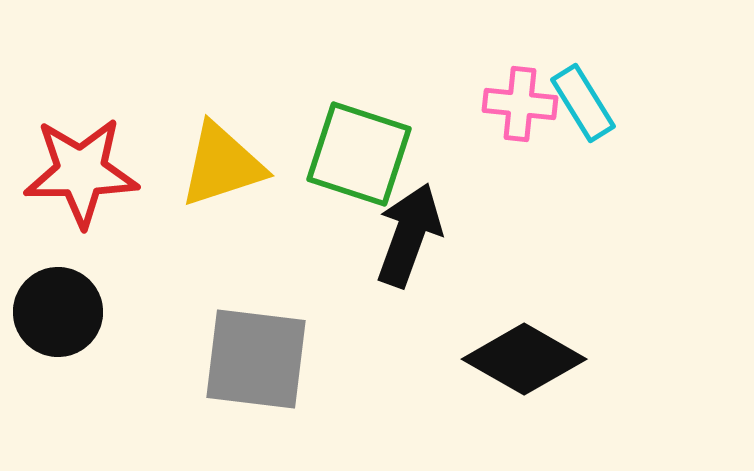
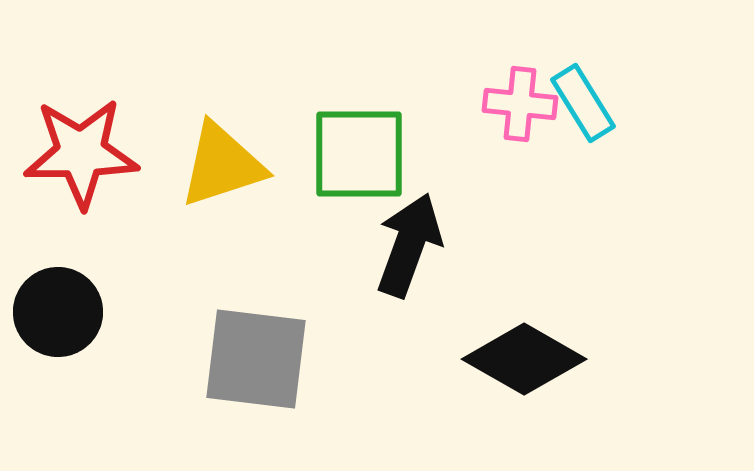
green square: rotated 18 degrees counterclockwise
red star: moved 19 px up
black arrow: moved 10 px down
